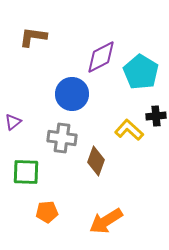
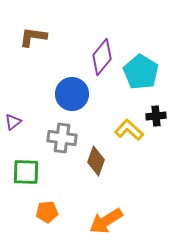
purple diamond: moved 1 px right; rotated 24 degrees counterclockwise
